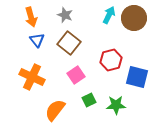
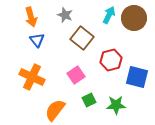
brown square: moved 13 px right, 5 px up
